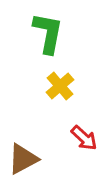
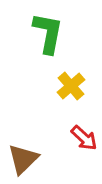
yellow cross: moved 11 px right
brown triangle: rotated 16 degrees counterclockwise
